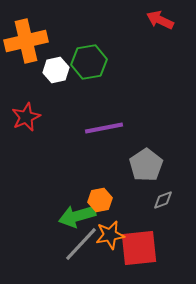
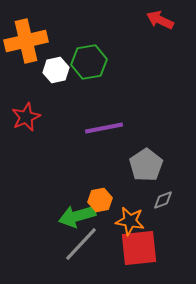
orange star: moved 20 px right, 14 px up; rotated 20 degrees clockwise
